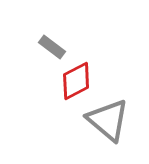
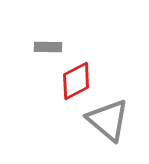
gray rectangle: moved 4 px left; rotated 36 degrees counterclockwise
